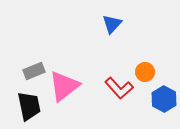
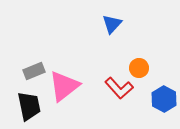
orange circle: moved 6 px left, 4 px up
